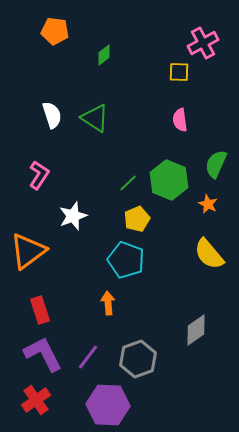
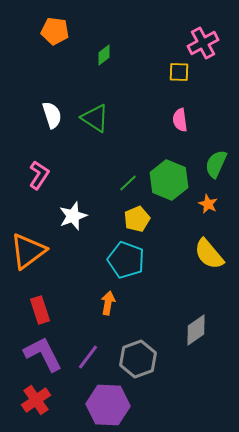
orange arrow: rotated 15 degrees clockwise
